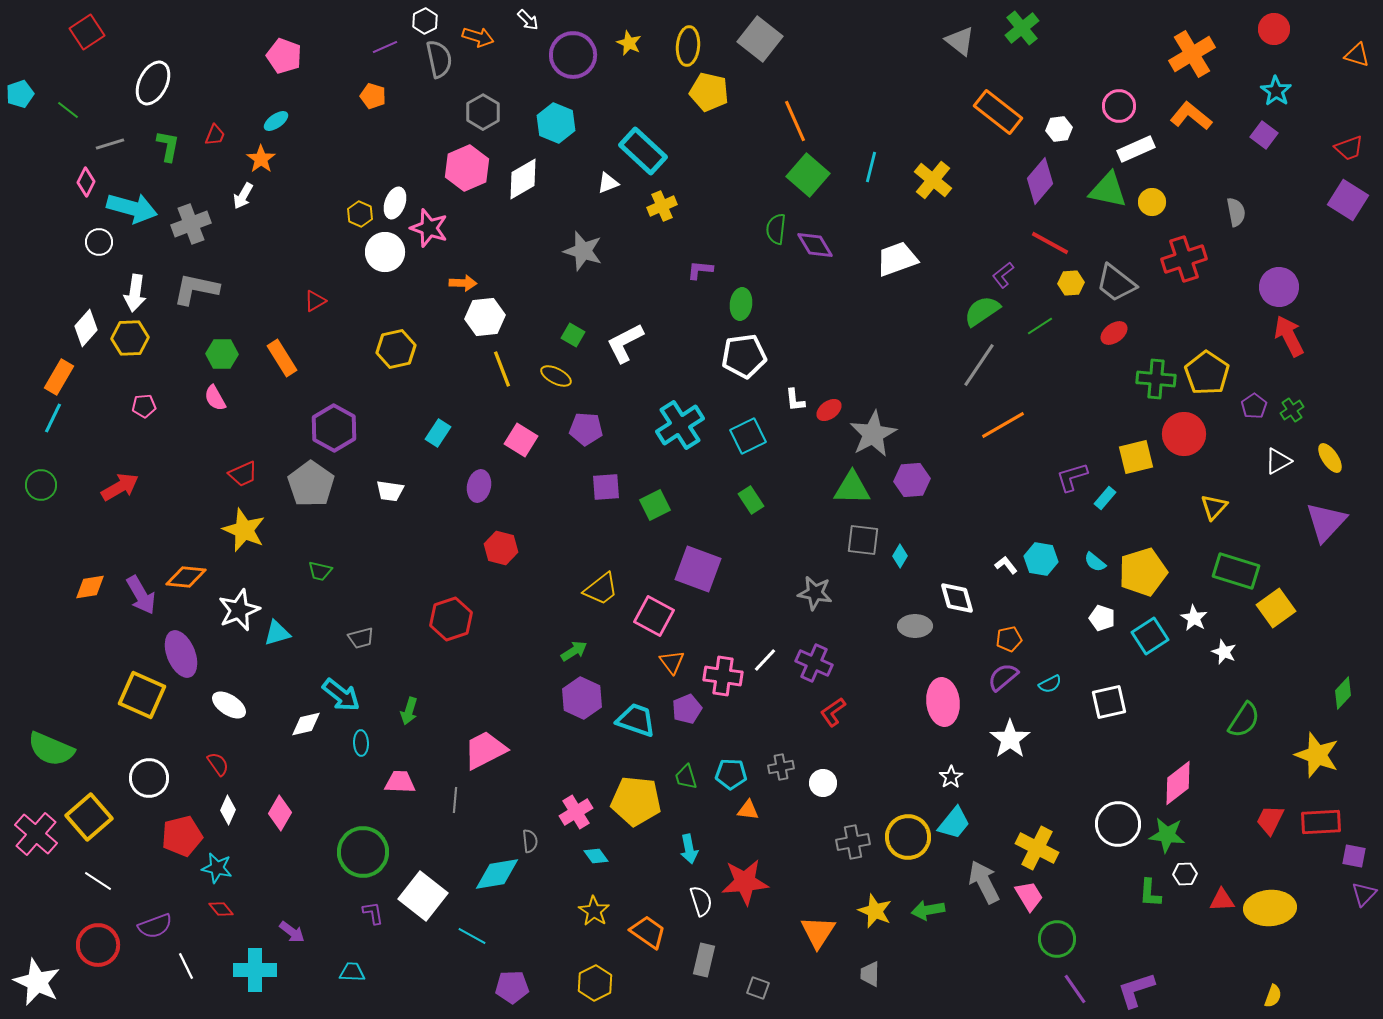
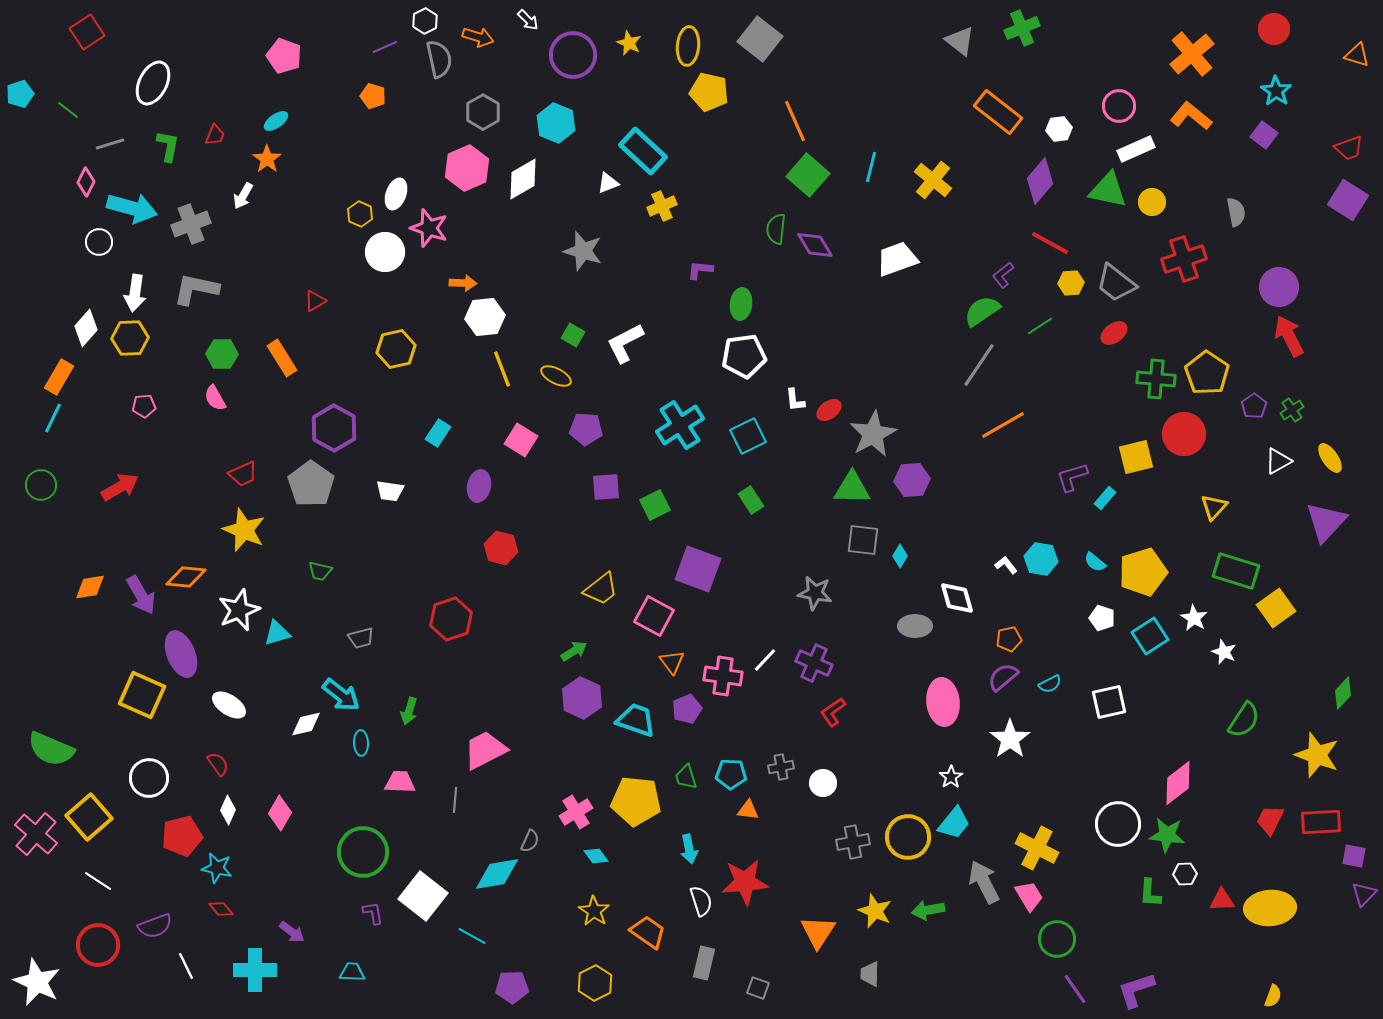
green cross at (1022, 28): rotated 16 degrees clockwise
orange cross at (1192, 54): rotated 9 degrees counterclockwise
orange star at (261, 159): moved 6 px right
white ellipse at (395, 203): moved 1 px right, 9 px up
gray semicircle at (530, 841): rotated 30 degrees clockwise
gray rectangle at (704, 960): moved 3 px down
